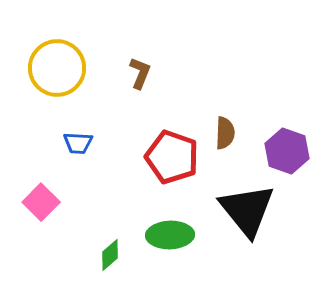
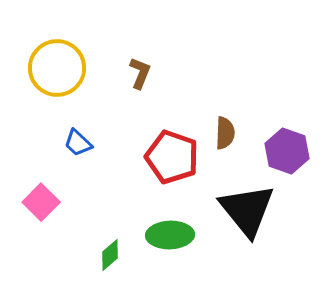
blue trapezoid: rotated 40 degrees clockwise
